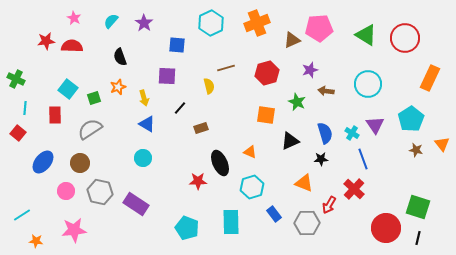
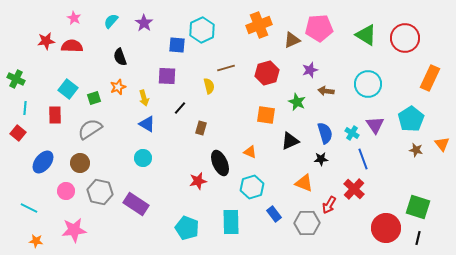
cyan hexagon at (211, 23): moved 9 px left, 7 px down
orange cross at (257, 23): moved 2 px right, 2 px down
brown rectangle at (201, 128): rotated 56 degrees counterclockwise
red star at (198, 181): rotated 12 degrees counterclockwise
cyan line at (22, 215): moved 7 px right, 7 px up; rotated 60 degrees clockwise
